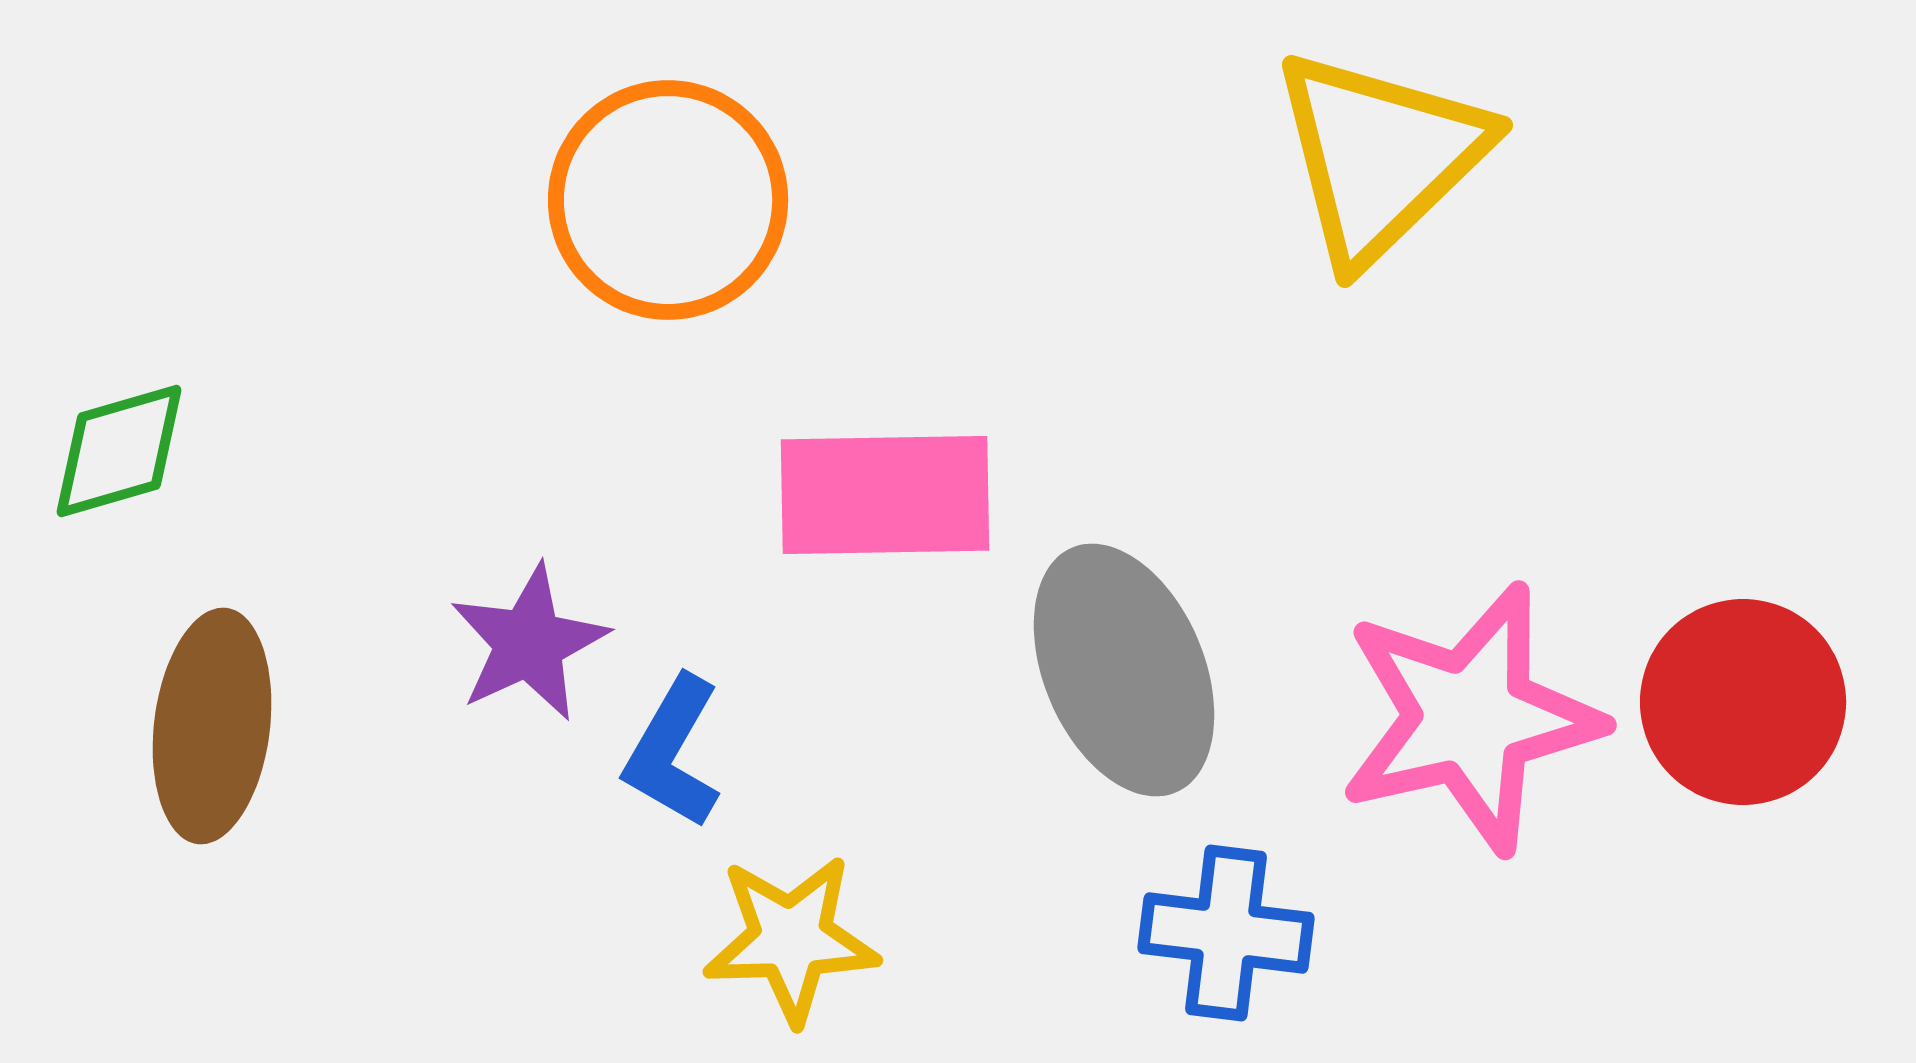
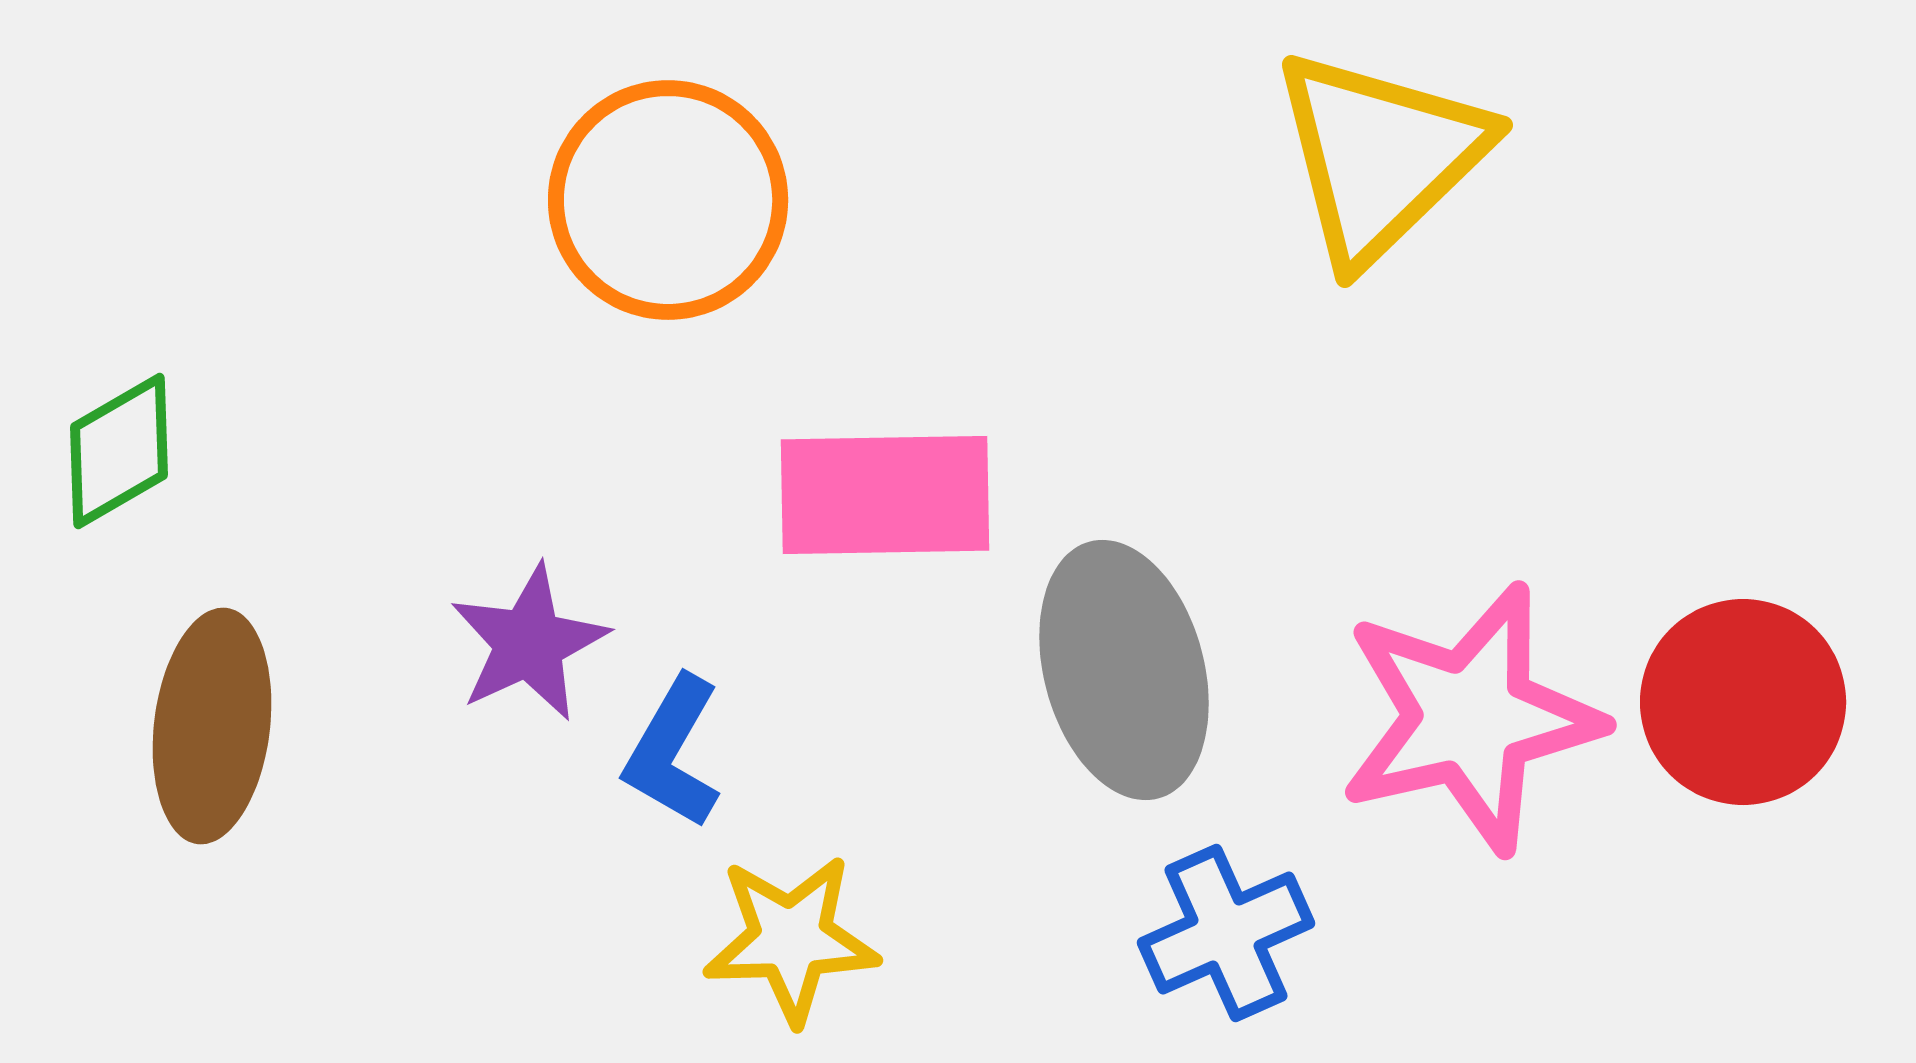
green diamond: rotated 14 degrees counterclockwise
gray ellipse: rotated 8 degrees clockwise
blue cross: rotated 31 degrees counterclockwise
